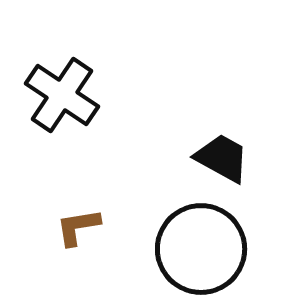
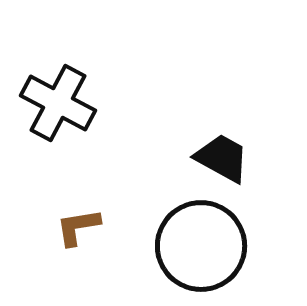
black cross: moved 4 px left, 8 px down; rotated 6 degrees counterclockwise
black circle: moved 3 px up
